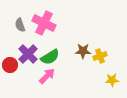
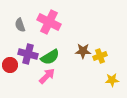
pink cross: moved 5 px right, 1 px up
purple cross: rotated 30 degrees counterclockwise
